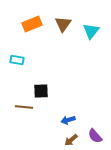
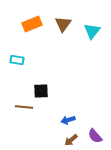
cyan triangle: moved 1 px right
